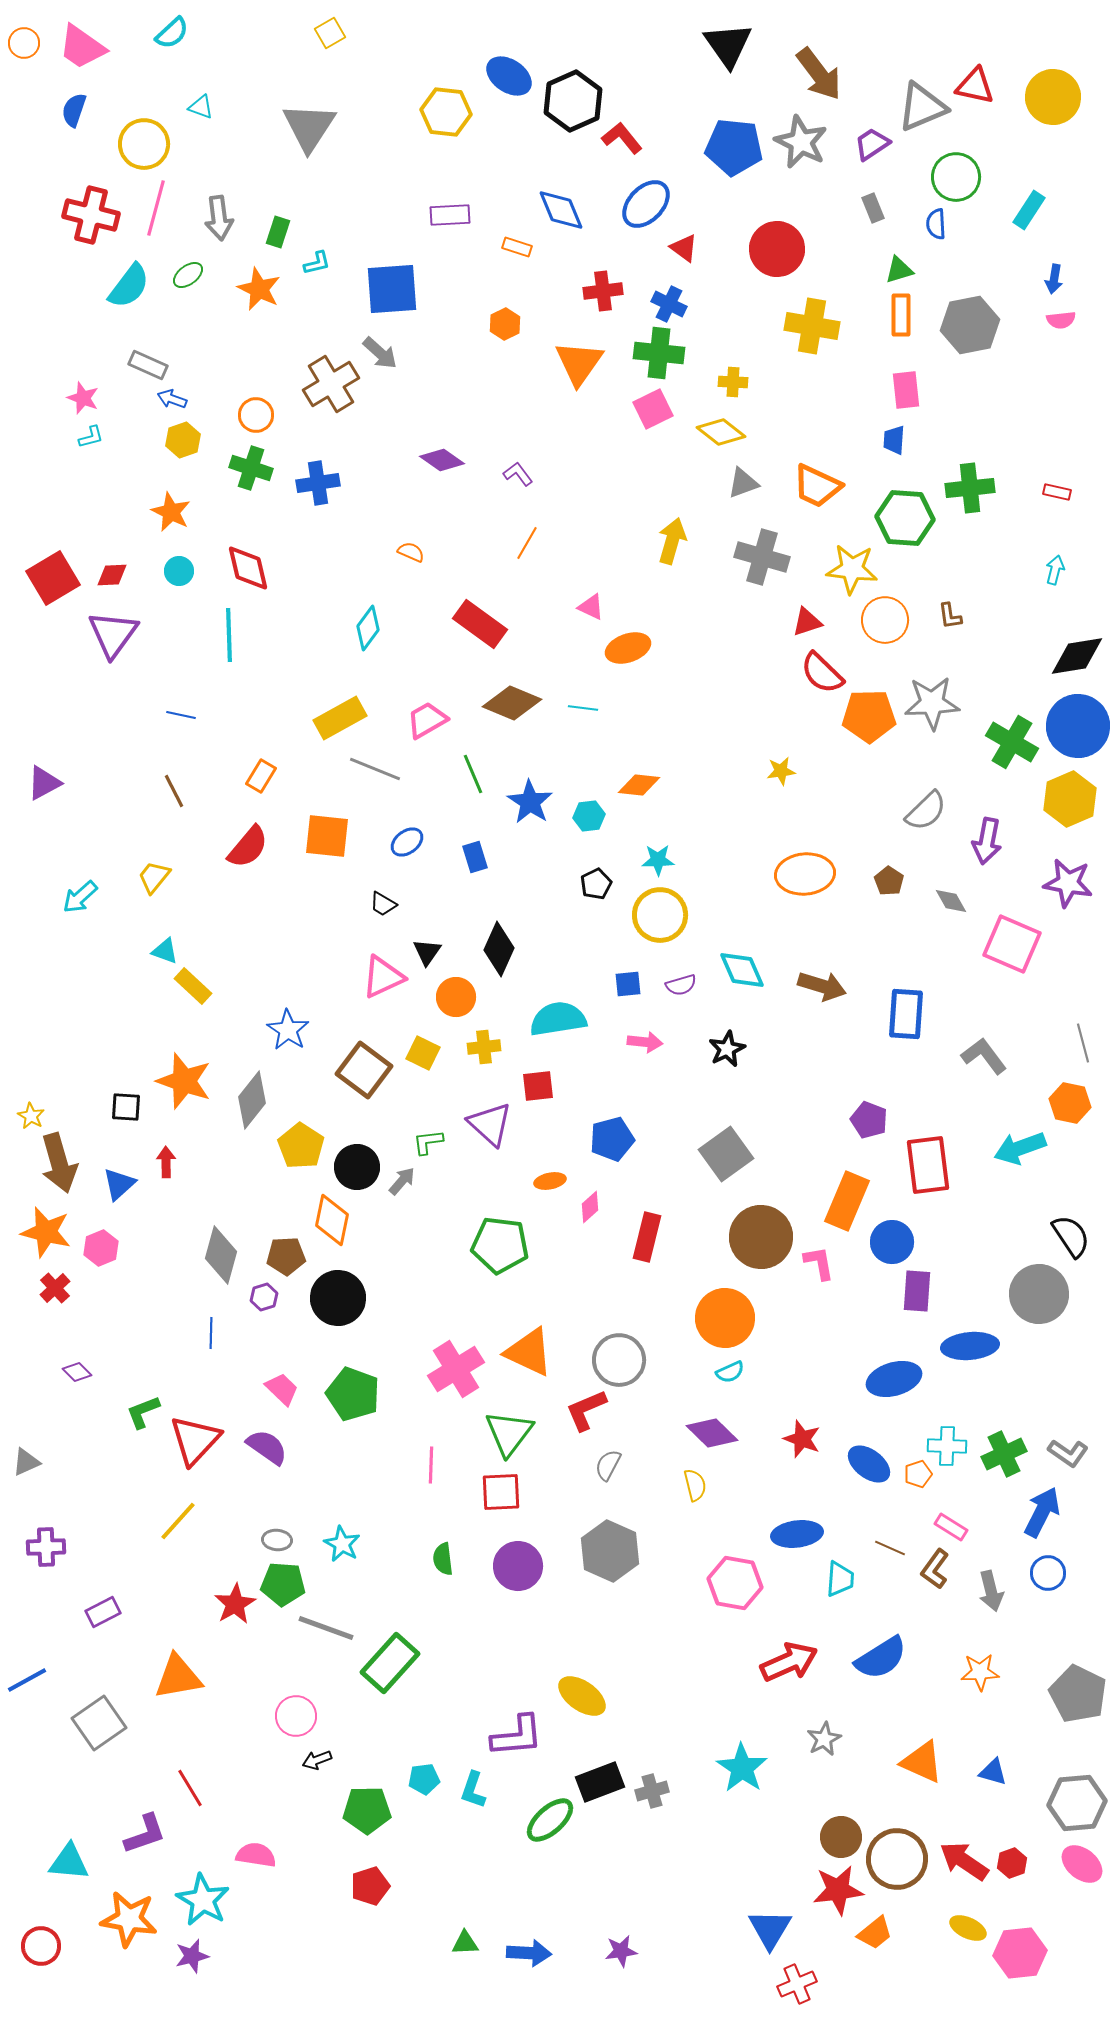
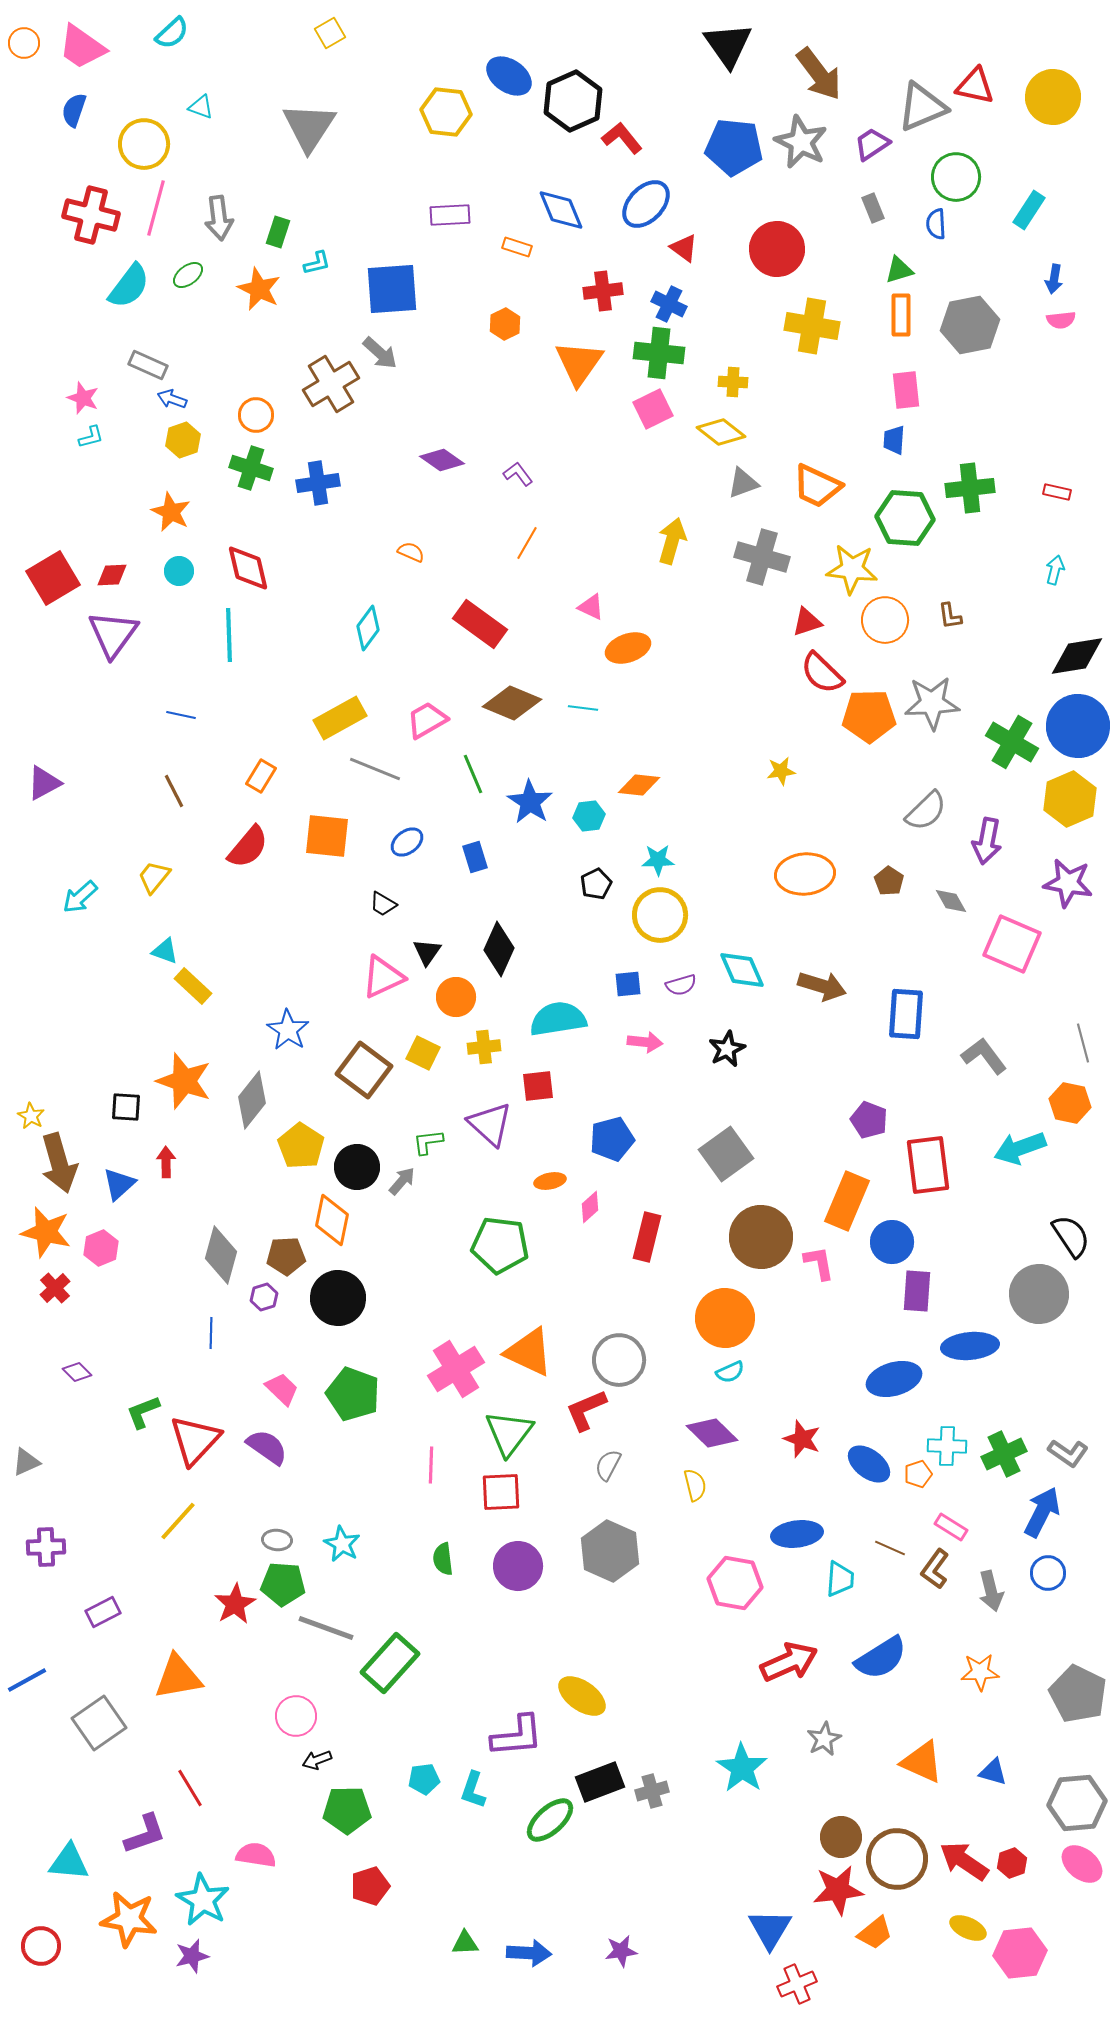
green pentagon at (367, 1810): moved 20 px left
